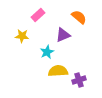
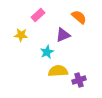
yellow star: moved 1 px left, 1 px up
